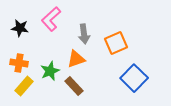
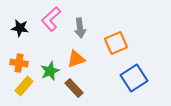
gray arrow: moved 4 px left, 6 px up
blue square: rotated 12 degrees clockwise
brown rectangle: moved 2 px down
